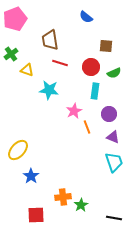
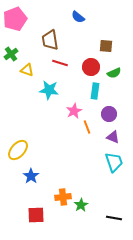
blue semicircle: moved 8 px left
